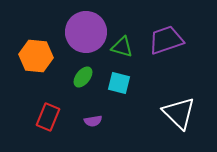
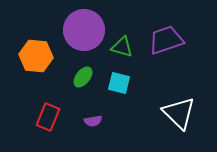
purple circle: moved 2 px left, 2 px up
